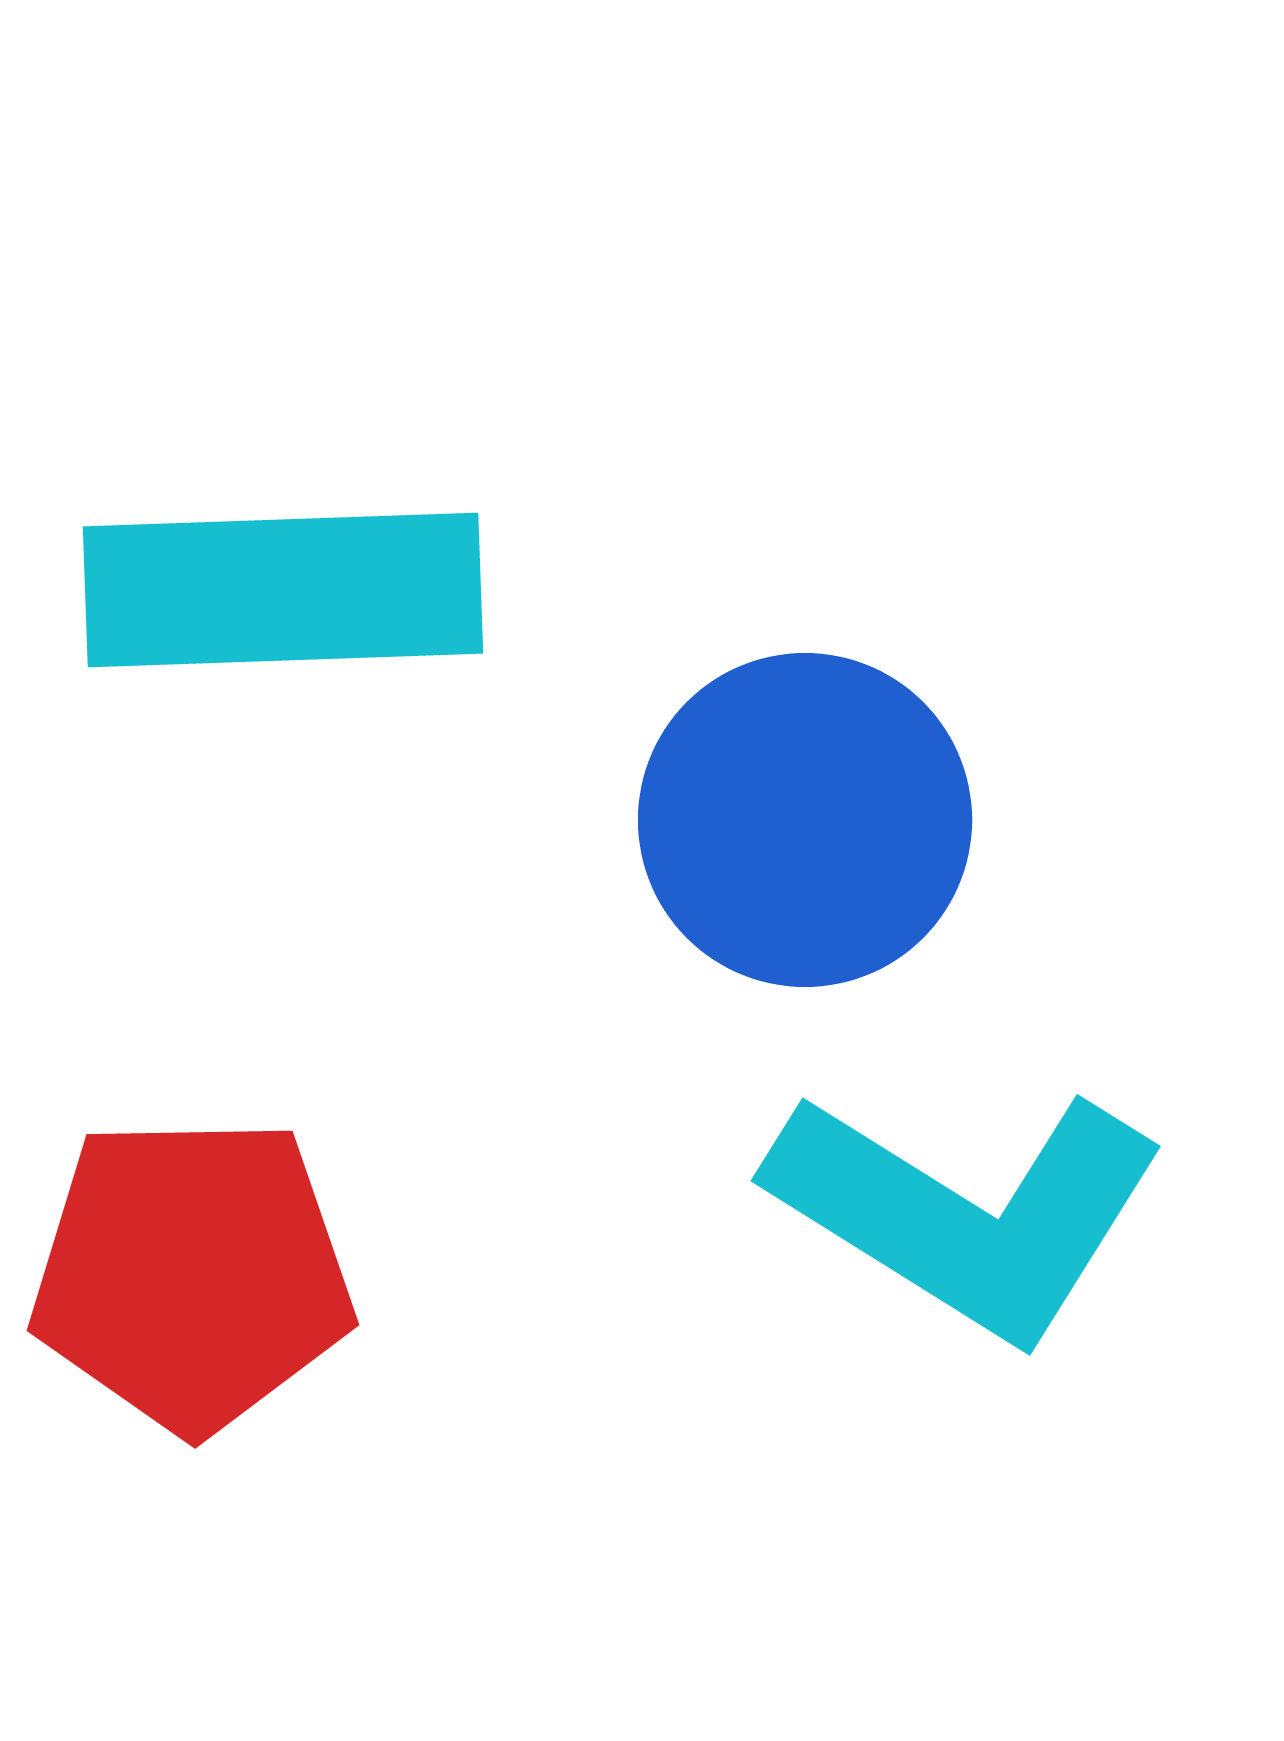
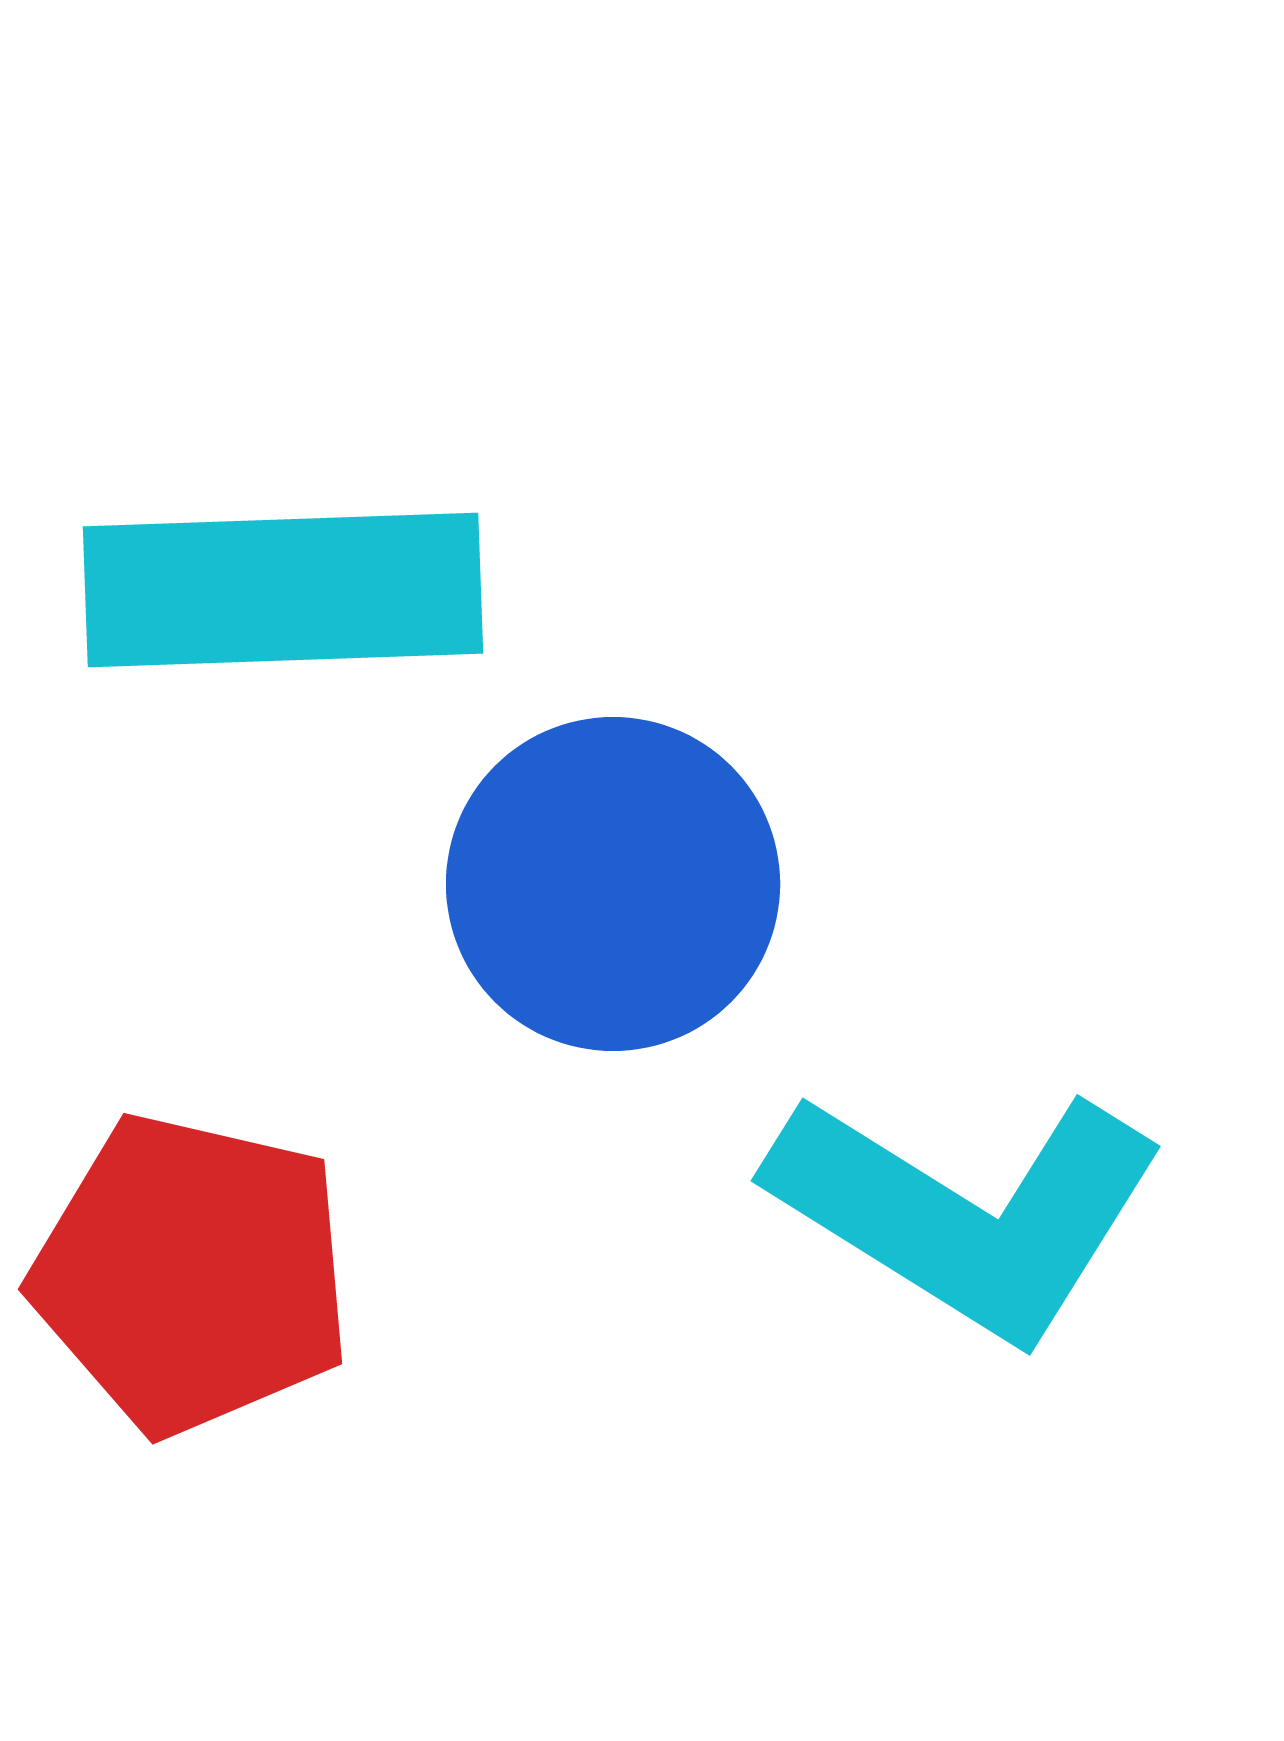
blue circle: moved 192 px left, 64 px down
red pentagon: rotated 14 degrees clockwise
